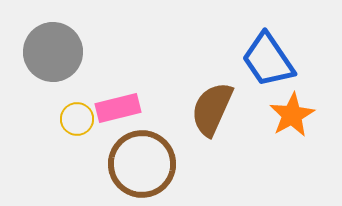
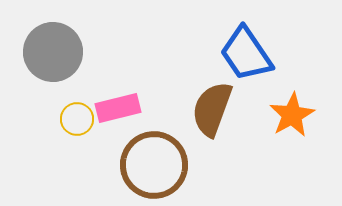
blue trapezoid: moved 22 px left, 6 px up
brown semicircle: rotated 4 degrees counterclockwise
brown circle: moved 12 px right, 1 px down
